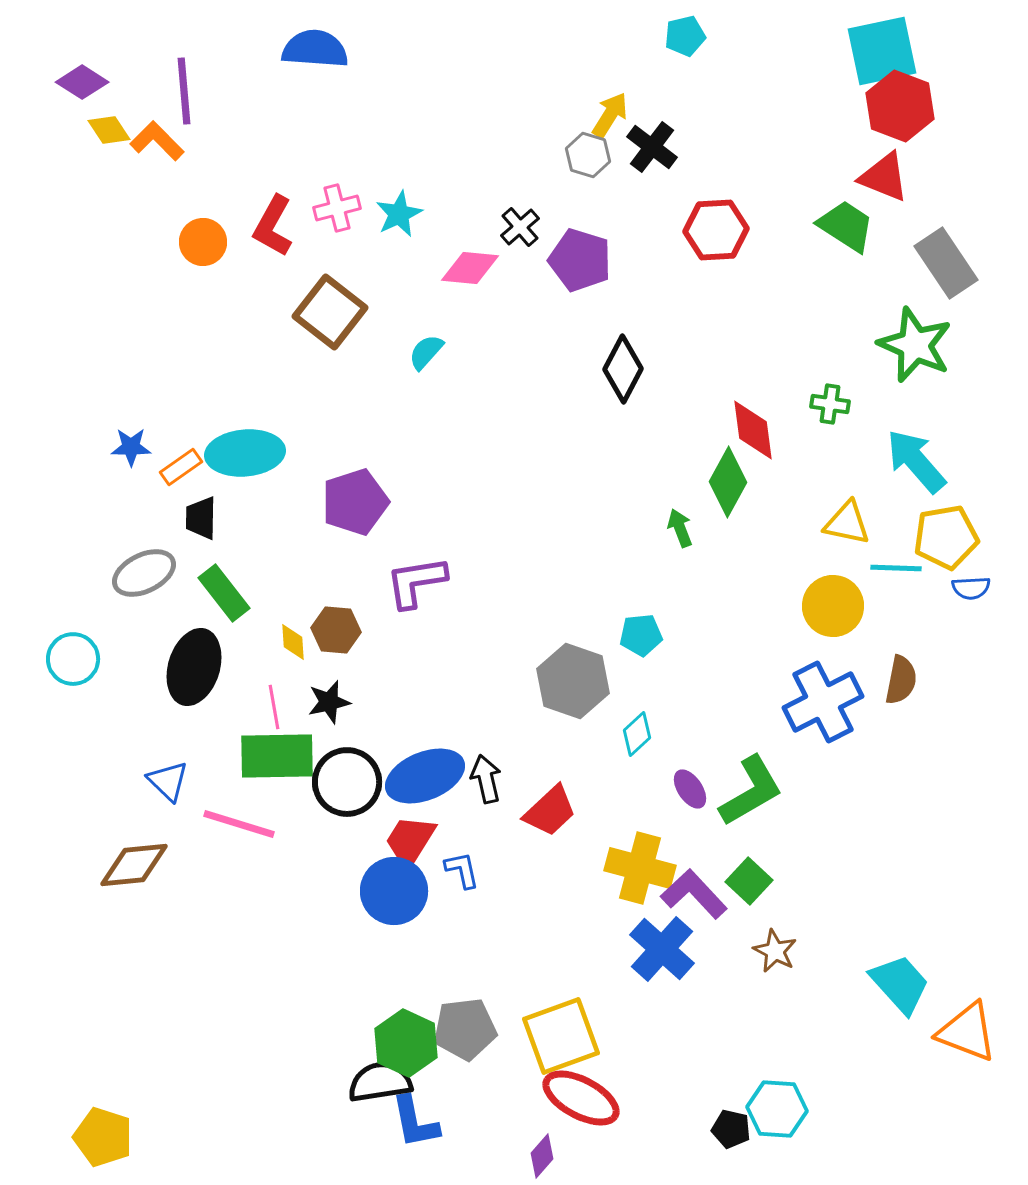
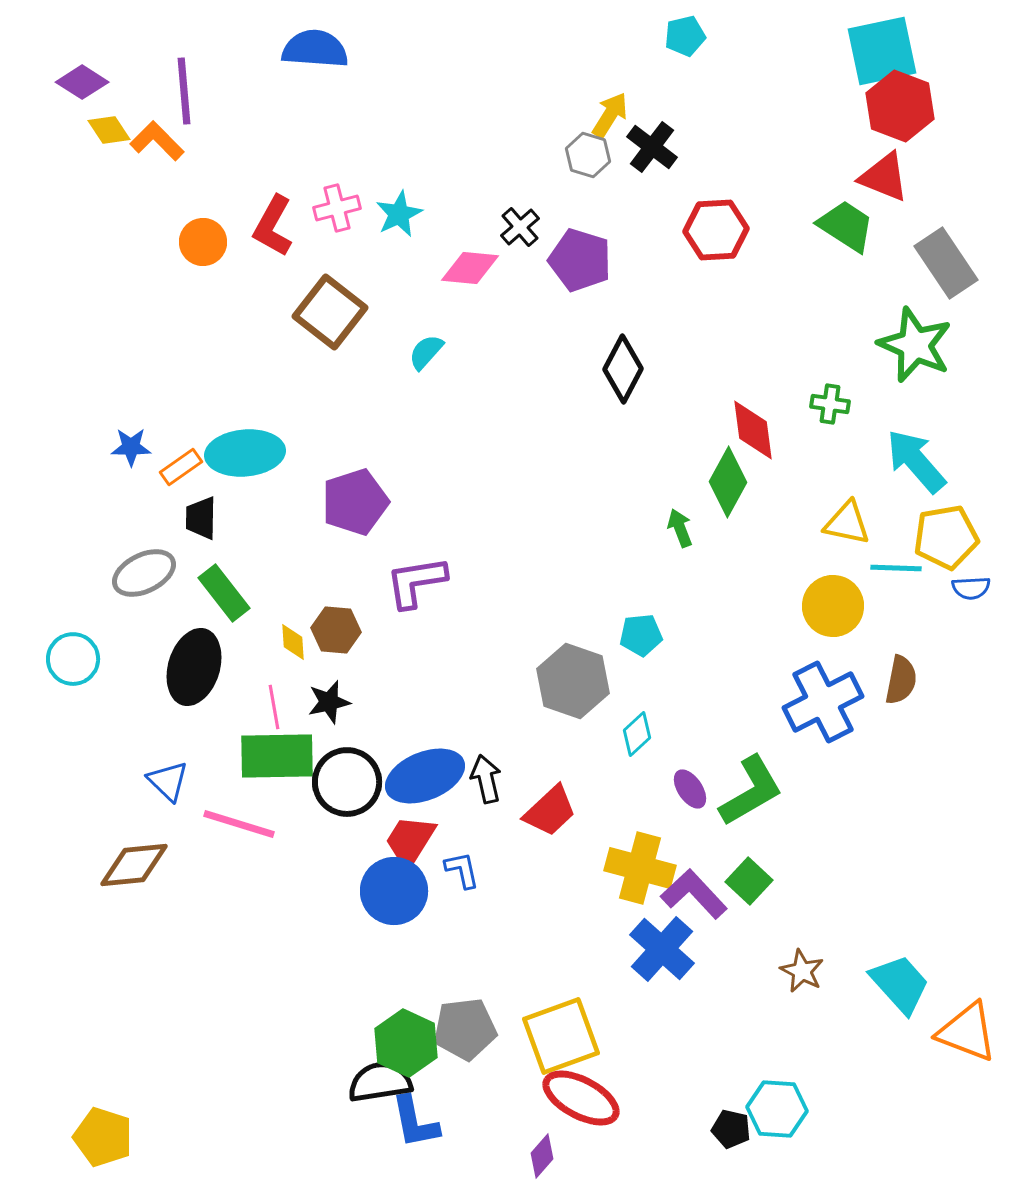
brown star at (775, 951): moved 27 px right, 20 px down
